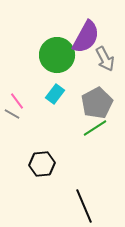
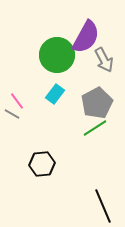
gray arrow: moved 1 px left, 1 px down
black line: moved 19 px right
